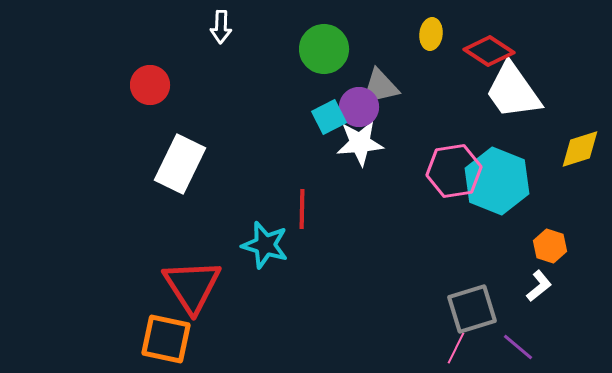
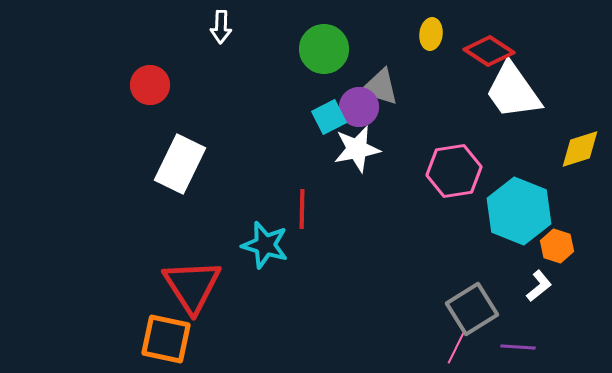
gray triangle: rotated 30 degrees clockwise
white star: moved 3 px left, 6 px down; rotated 6 degrees counterclockwise
cyan hexagon: moved 22 px right, 30 px down
orange hexagon: moved 7 px right
gray square: rotated 15 degrees counterclockwise
purple line: rotated 36 degrees counterclockwise
